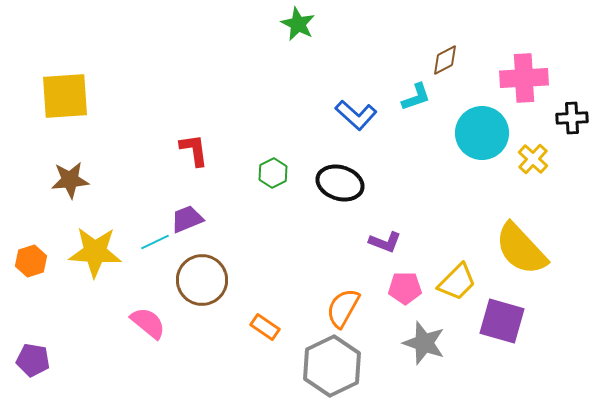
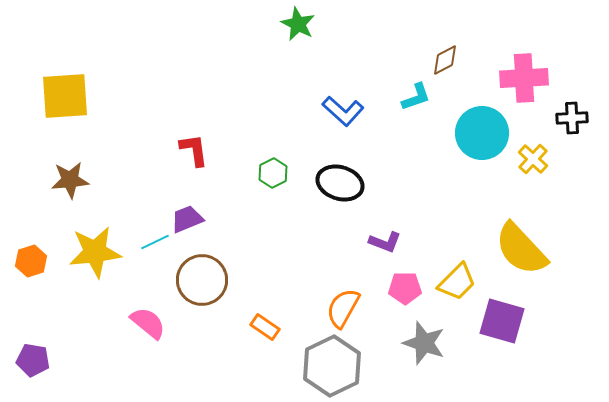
blue L-shape: moved 13 px left, 4 px up
yellow star: rotated 10 degrees counterclockwise
